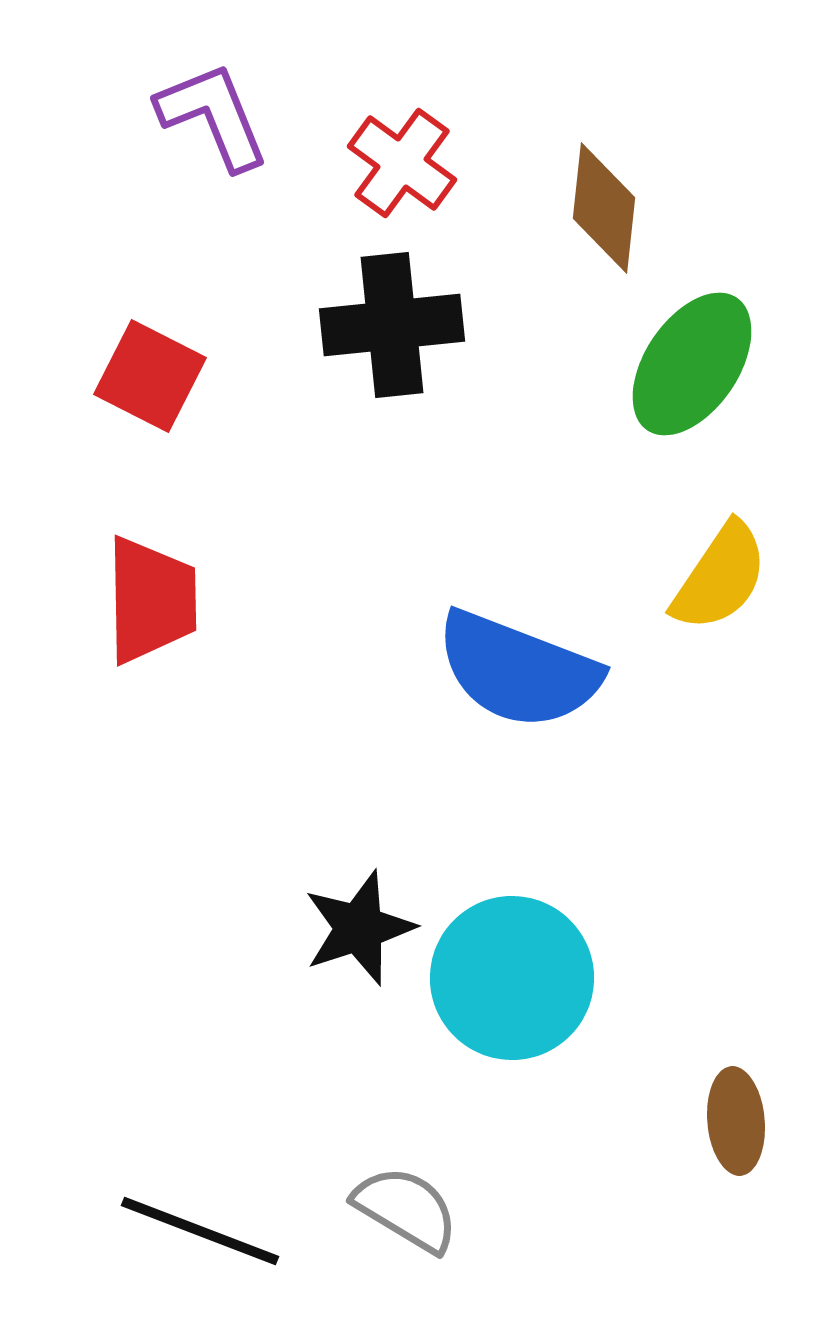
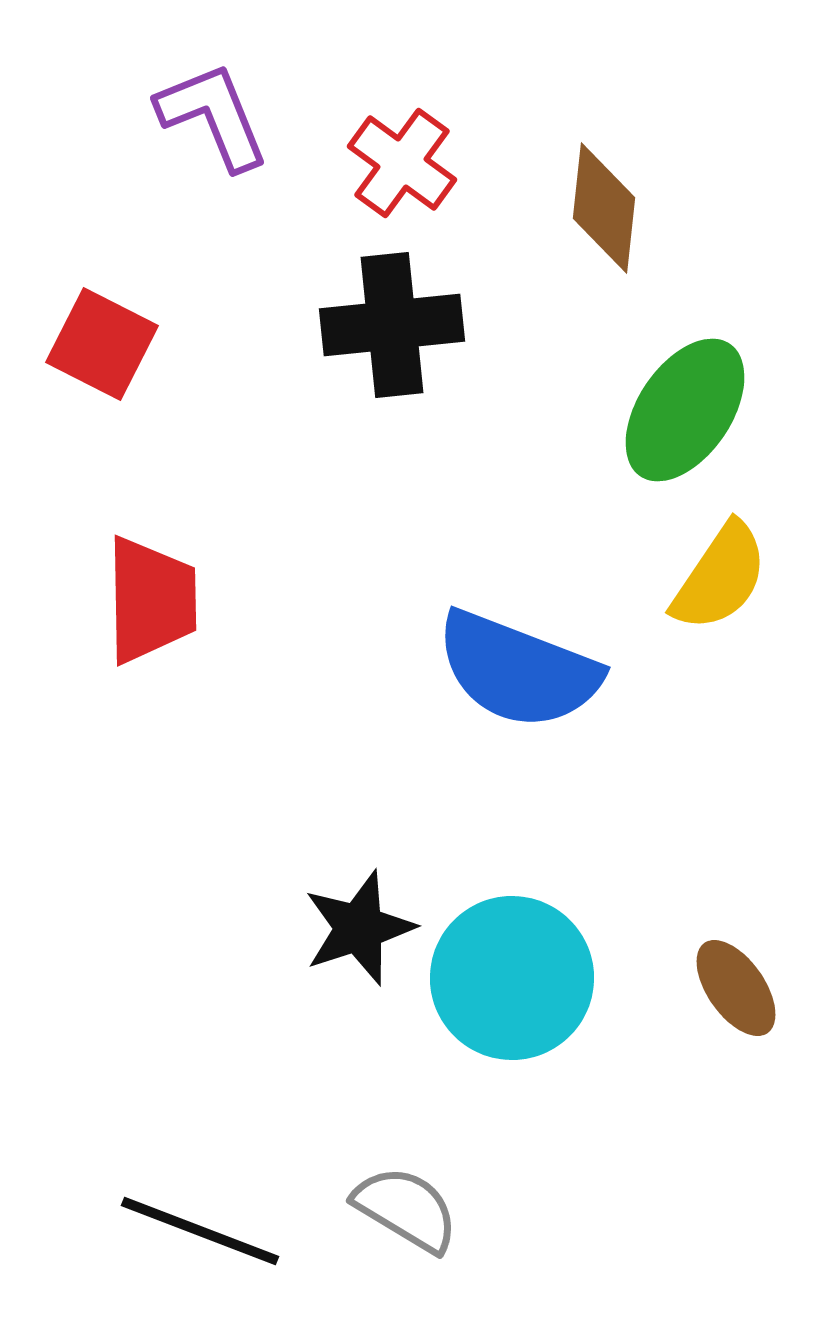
green ellipse: moved 7 px left, 46 px down
red square: moved 48 px left, 32 px up
brown ellipse: moved 133 px up; rotated 30 degrees counterclockwise
